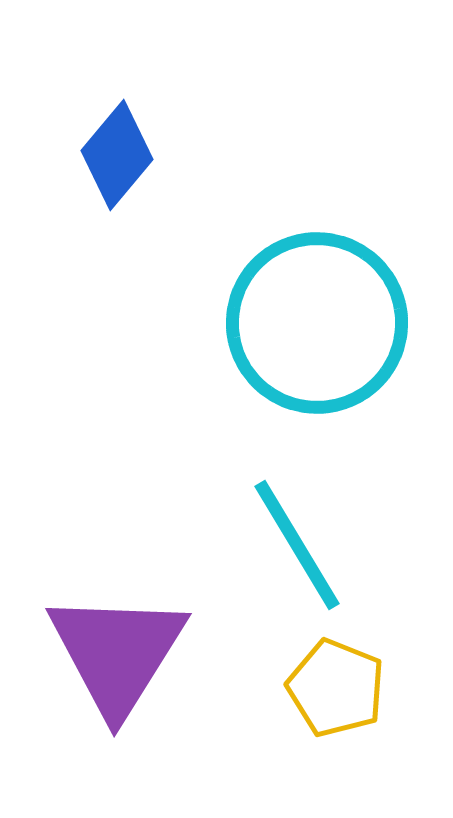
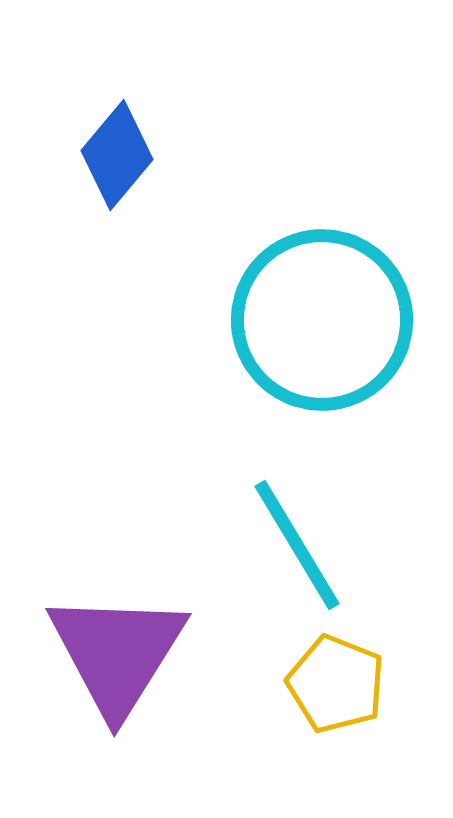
cyan circle: moved 5 px right, 3 px up
yellow pentagon: moved 4 px up
